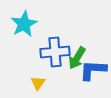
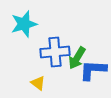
cyan star: rotated 12 degrees clockwise
yellow triangle: rotated 28 degrees counterclockwise
